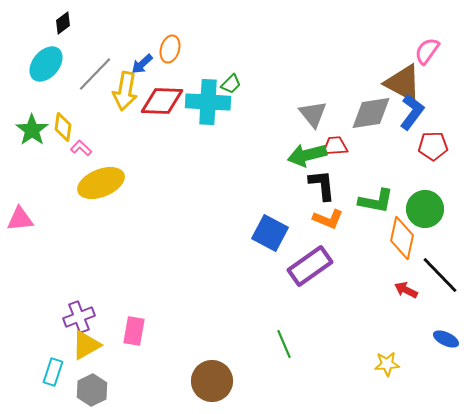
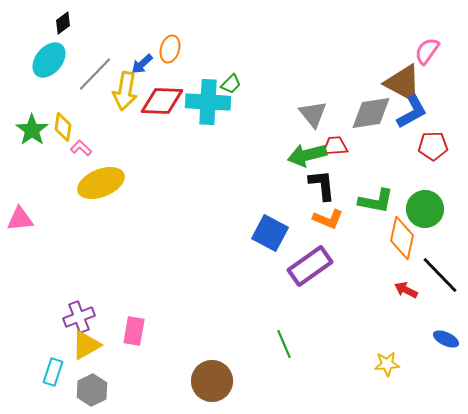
cyan ellipse: moved 3 px right, 4 px up
blue L-shape: rotated 24 degrees clockwise
